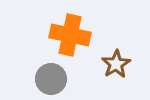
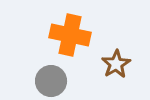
gray circle: moved 2 px down
